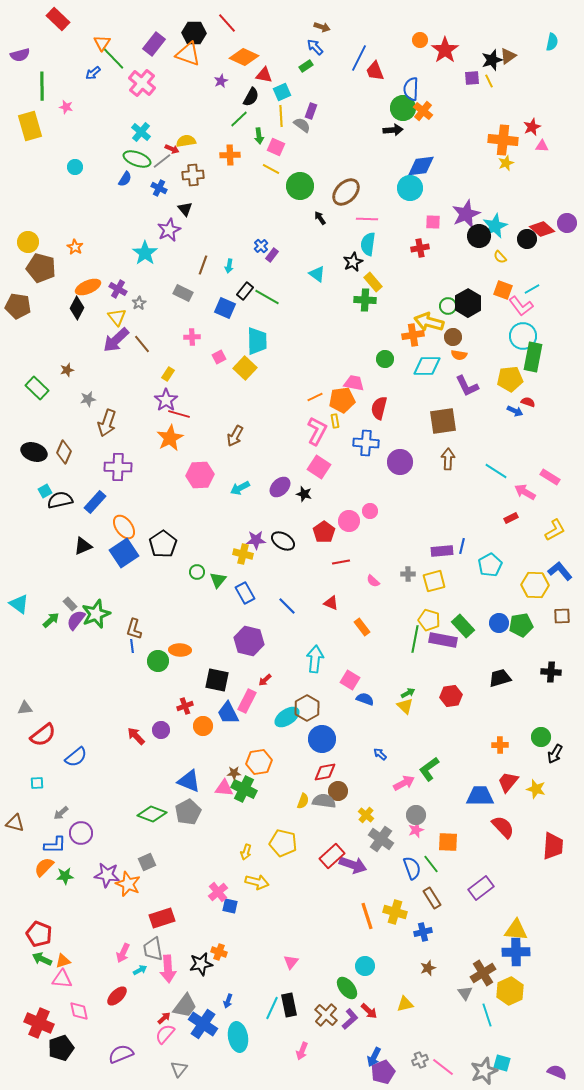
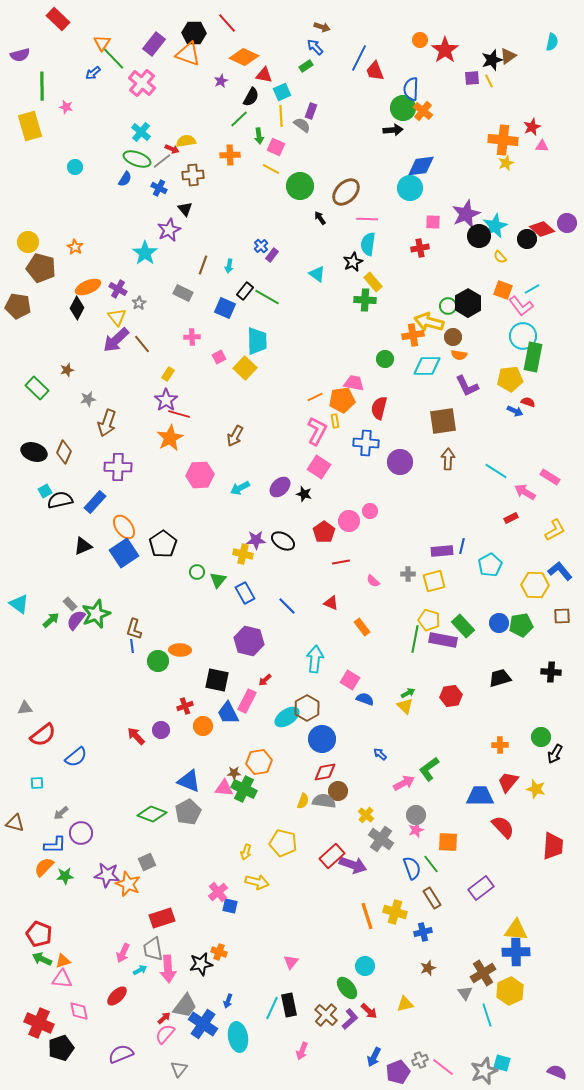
purple pentagon at (383, 1072): moved 15 px right
